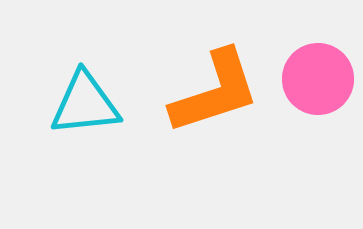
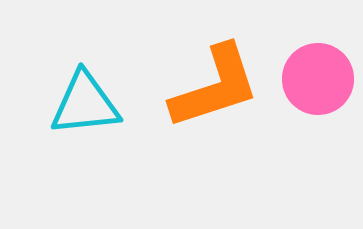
orange L-shape: moved 5 px up
